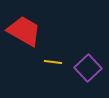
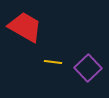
red trapezoid: moved 1 px right, 4 px up
